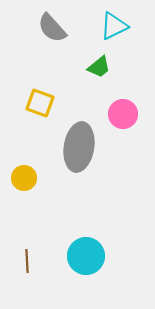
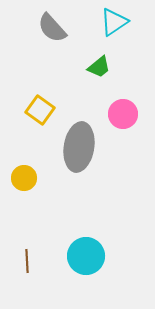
cyan triangle: moved 4 px up; rotated 8 degrees counterclockwise
yellow square: moved 7 px down; rotated 16 degrees clockwise
